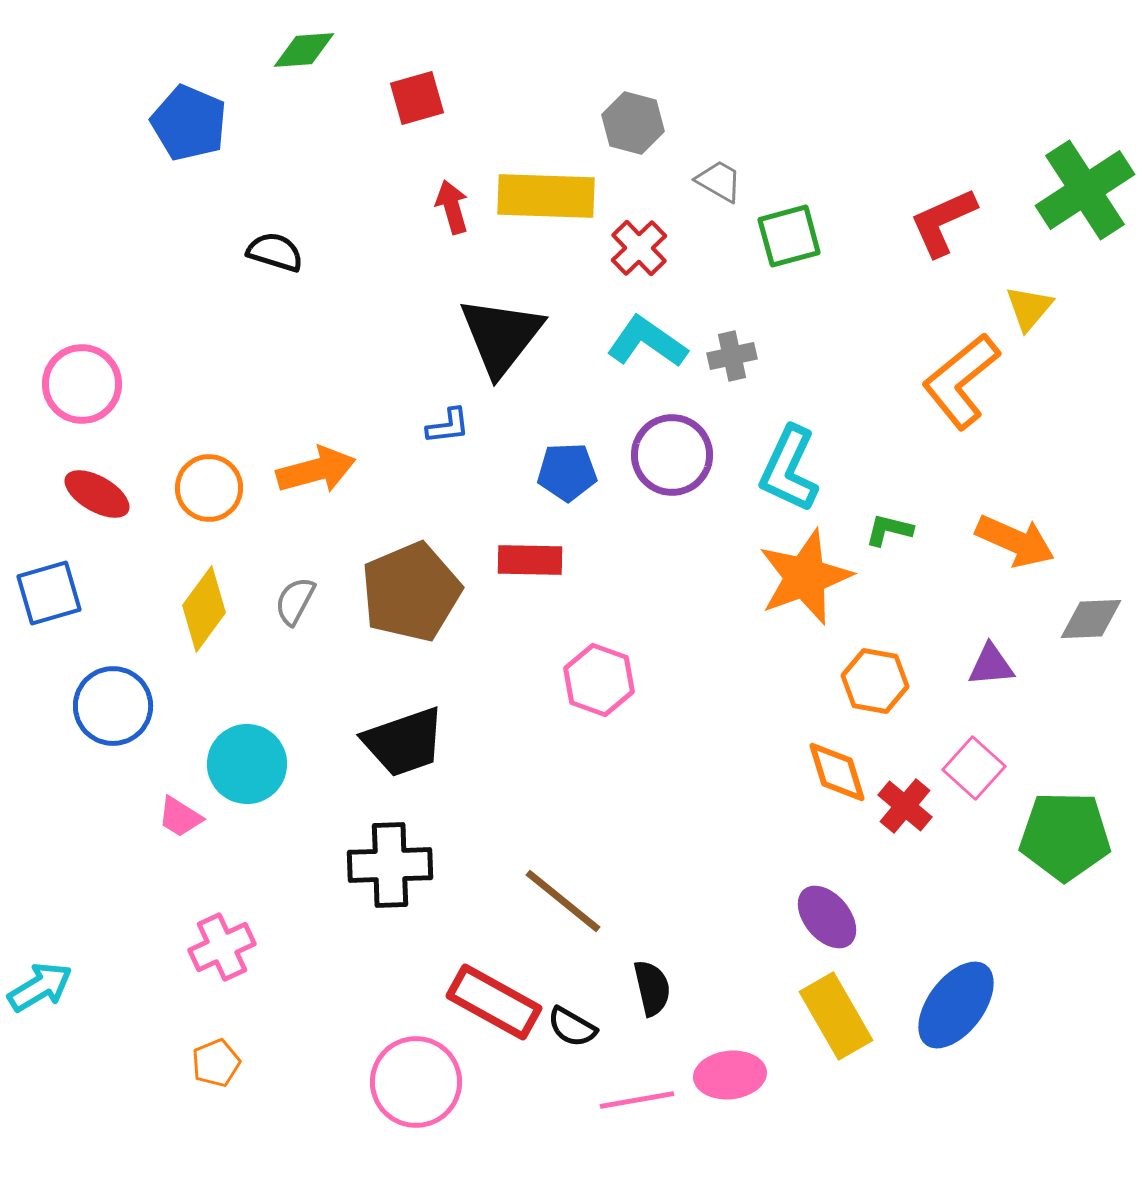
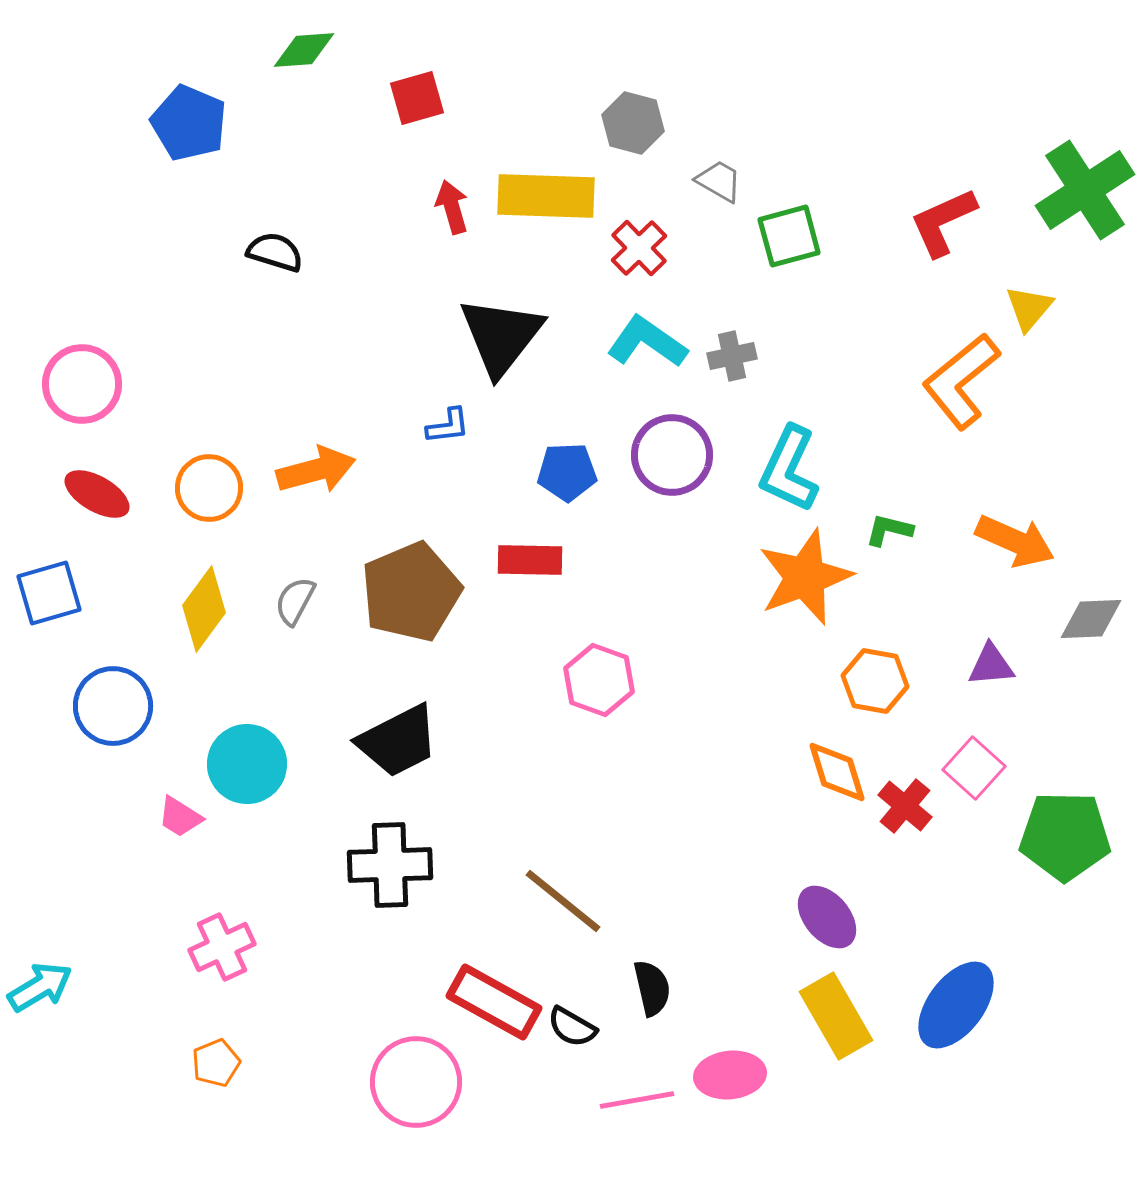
black trapezoid at (404, 742): moved 6 px left, 1 px up; rotated 8 degrees counterclockwise
